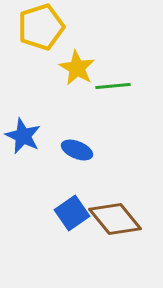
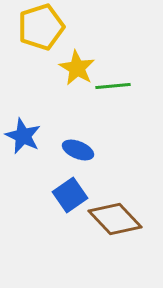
blue ellipse: moved 1 px right
blue square: moved 2 px left, 18 px up
brown diamond: rotated 4 degrees counterclockwise
